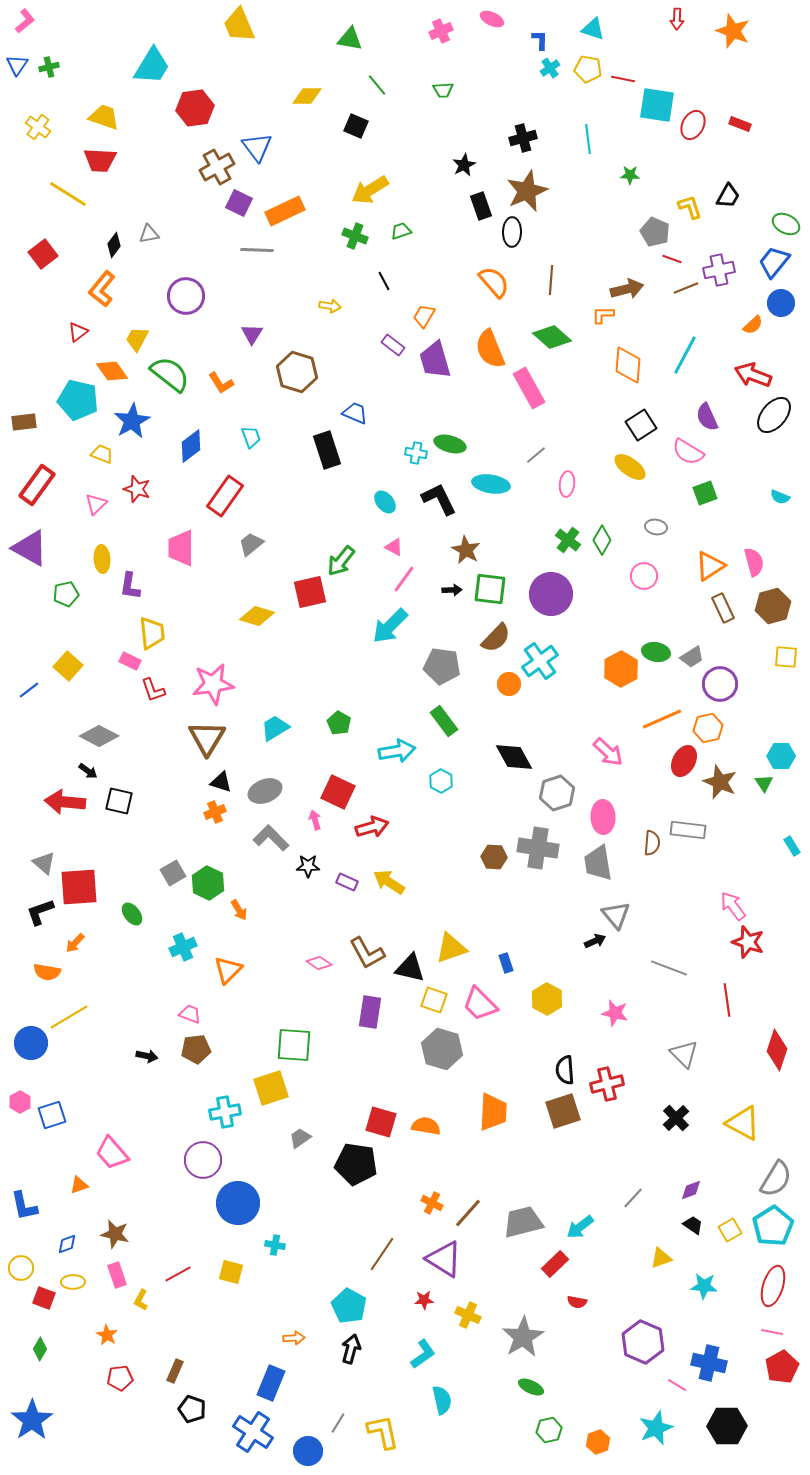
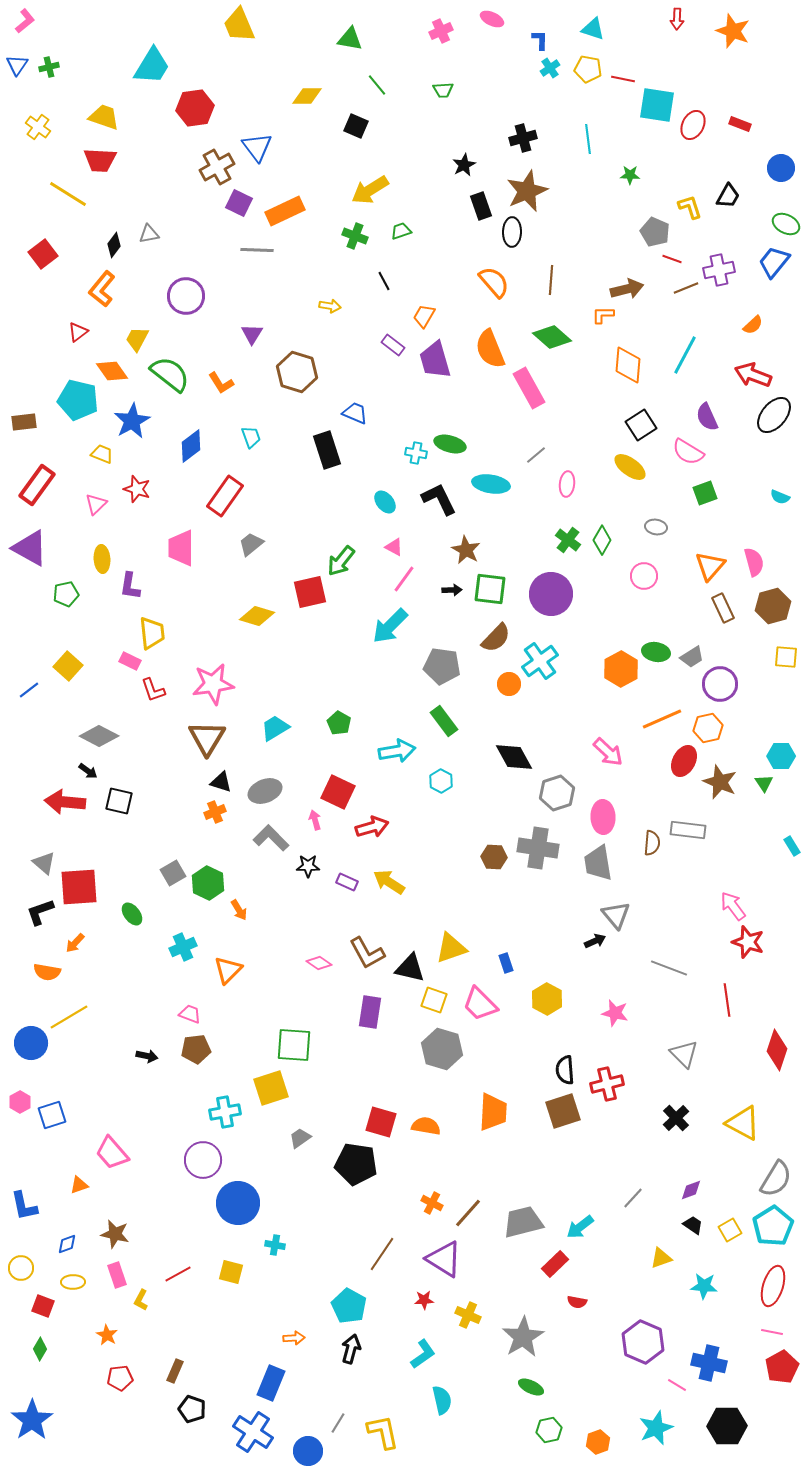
blue circle at (781, 303): moved 135 px up
orange triangle at (710, 566): rotated 16 degrees counterclockwise
red square at (44, 1298): moved 1 px left, 8 px down
